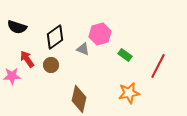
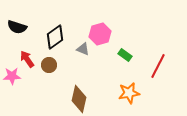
brown circle: moved 2 px left
